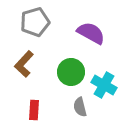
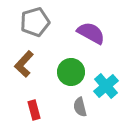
cyan cross: moved 2 px right, 1 px down; rotated 20 degrees clockwise
red rectangle: rotated 18 degrees counterclockwise
